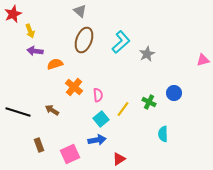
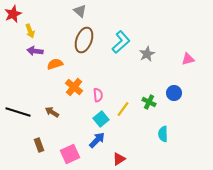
pink triangle: moved 15 px left, 1 px up
brown arrow: moved 2 px down
blue arrow: rotated 36 degrees counterclockwise
